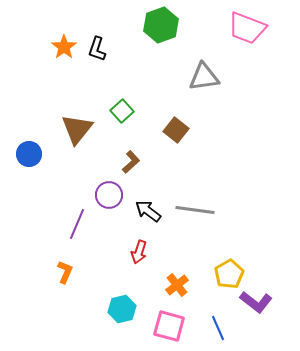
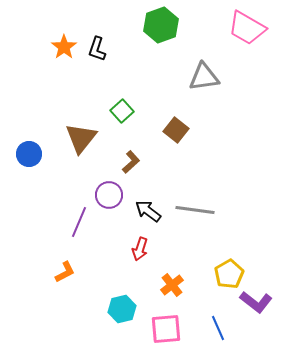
pink trapezoid: rotated 9 degrees clockwise
brown triangle: moved 4 px right, 9 px down
purple line: moved 2 px right, 2 px up
red arrow: moved 1 px right, 3 px up
orange L-shape: rotated 40 degrees clockwise
orange cross: moved 5 px left
pink square: moved 3 px left, 3 px down; rotated 20 degrees counterclockwise
